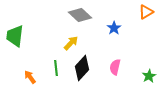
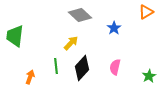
green line: moved 2 px up
orange arrow: rotated 56 degrees clockwise
